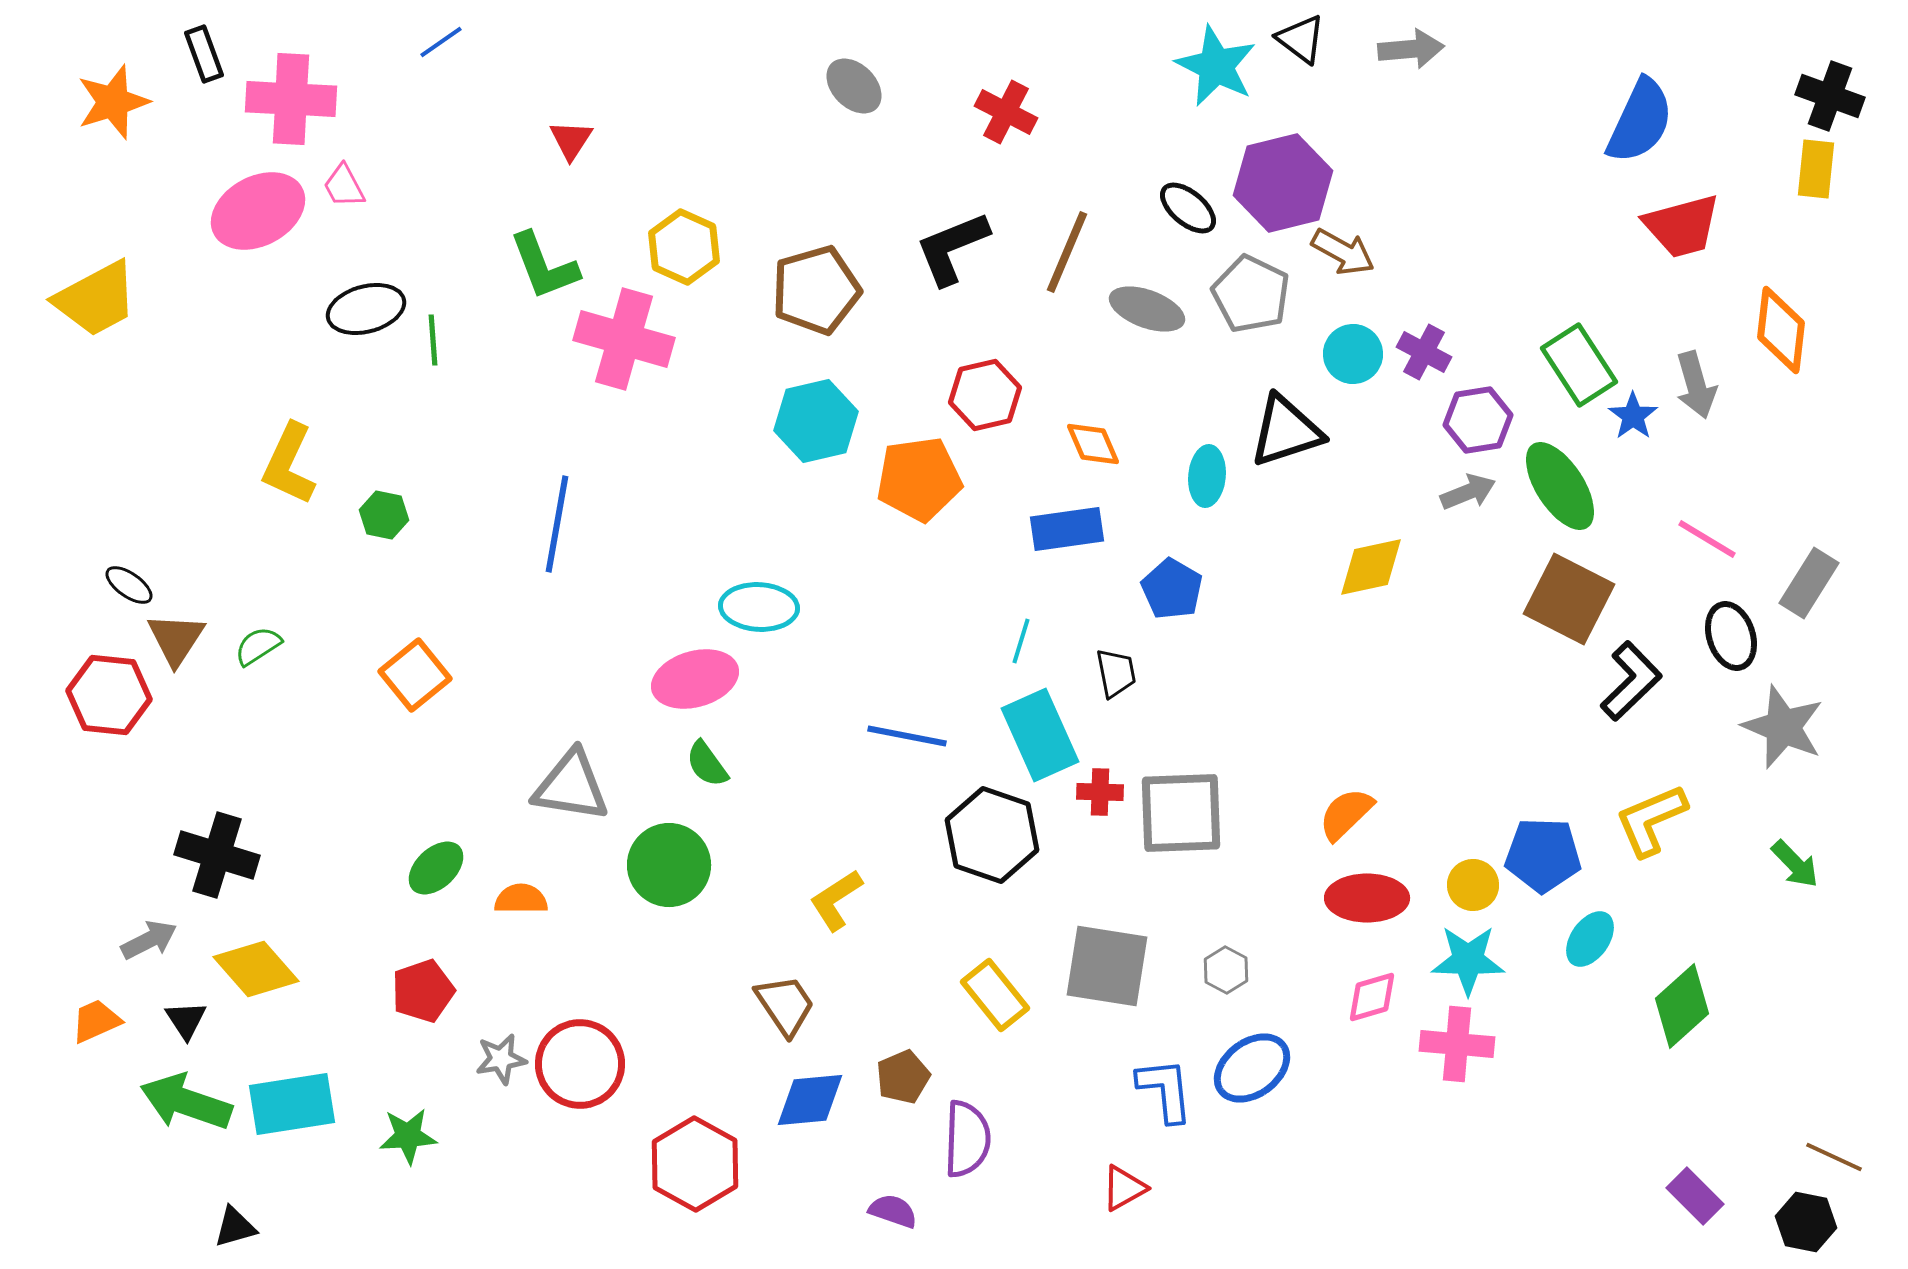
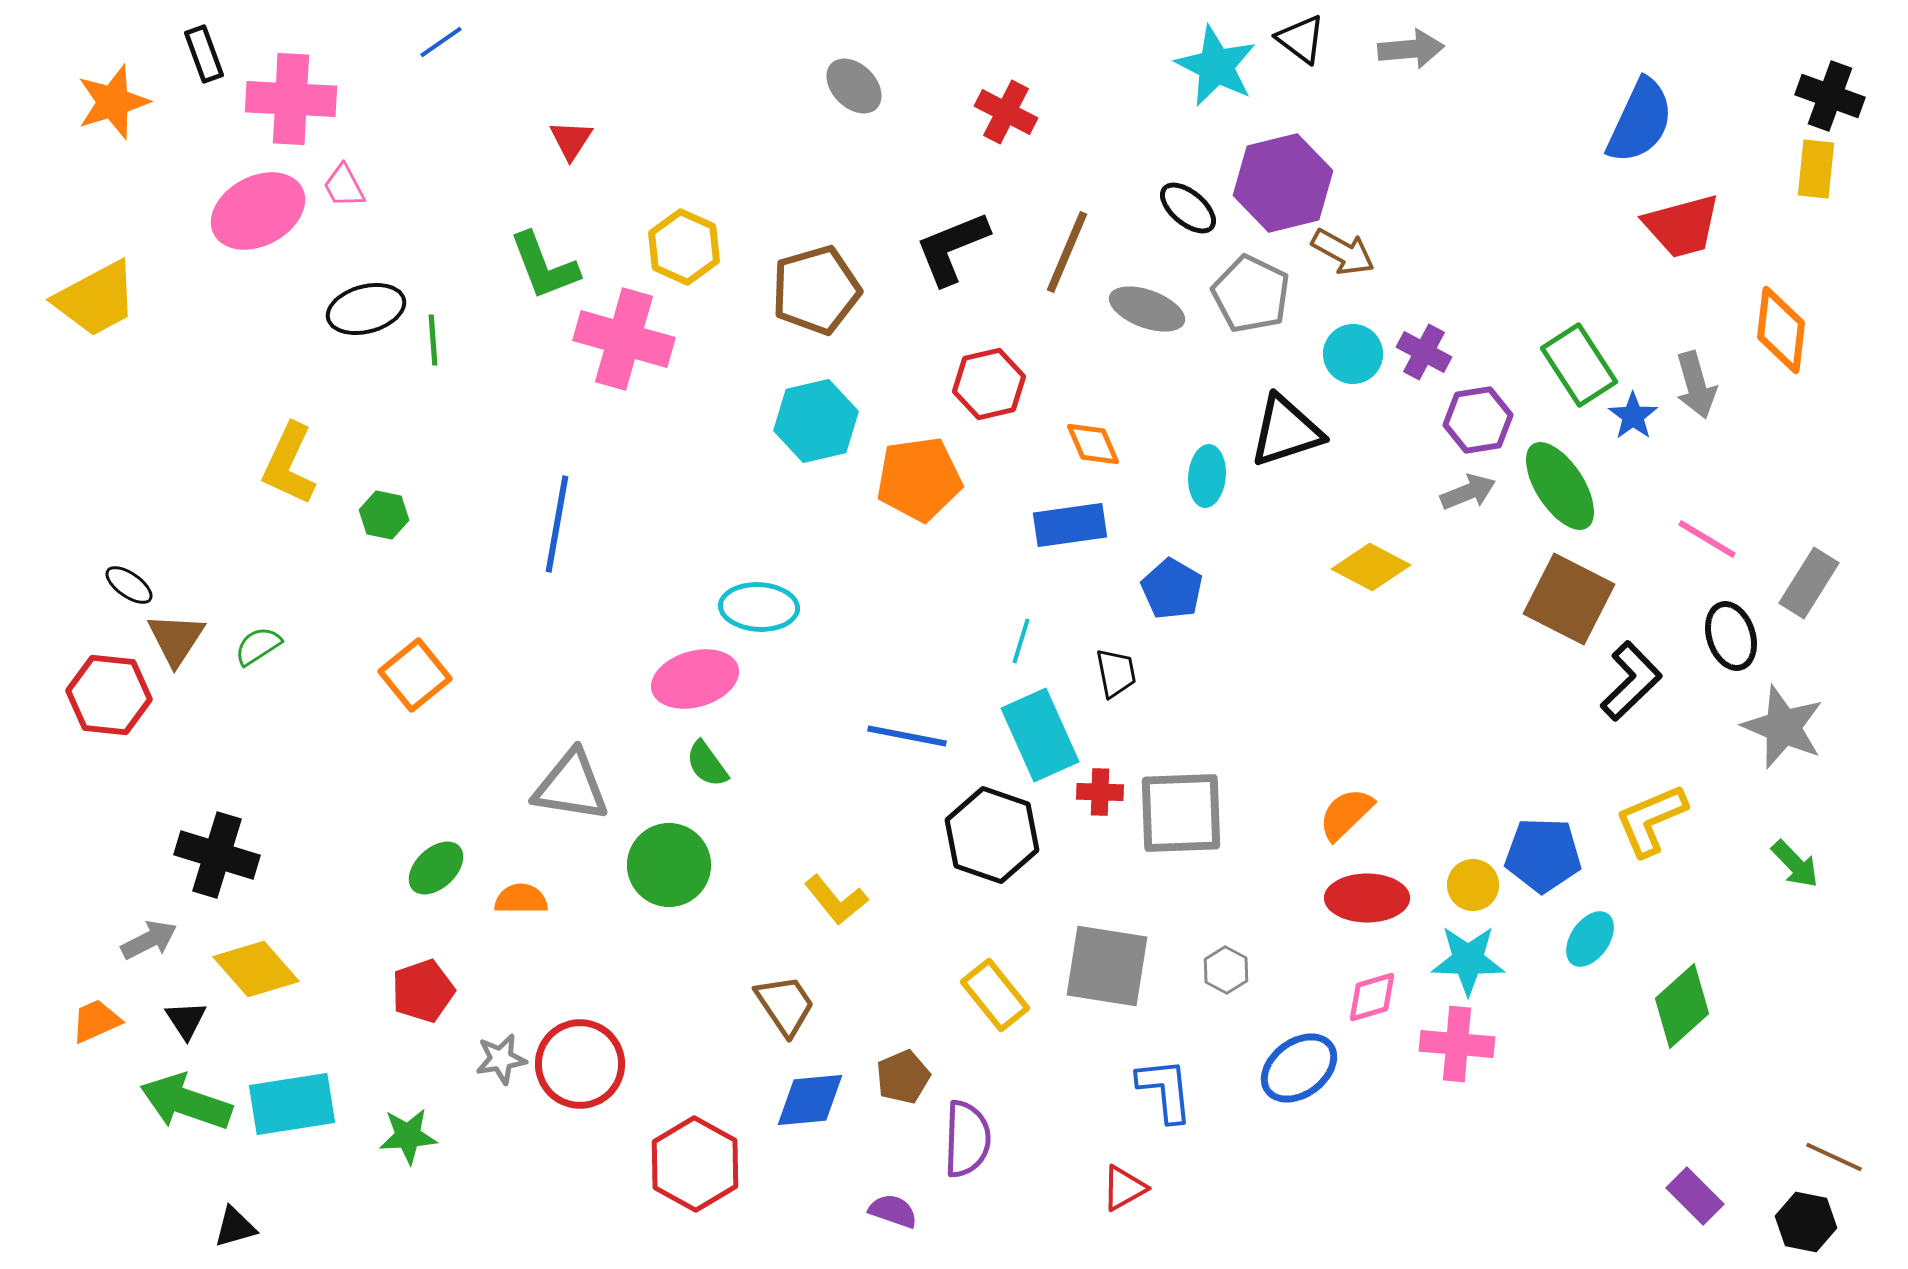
red hexagon at (985, 395): moved 4 px right, 11 px up
blue rectangle at (1067, 529): moved 3 px right, 4 px up
yellow diamond at (1371, 567): rotated 40 degrees clockwise
yellow L-shape at (836, 900): rotated 96 degrees counterclockwise
blue ellipse at (1252, 1068): moved 47 px right
